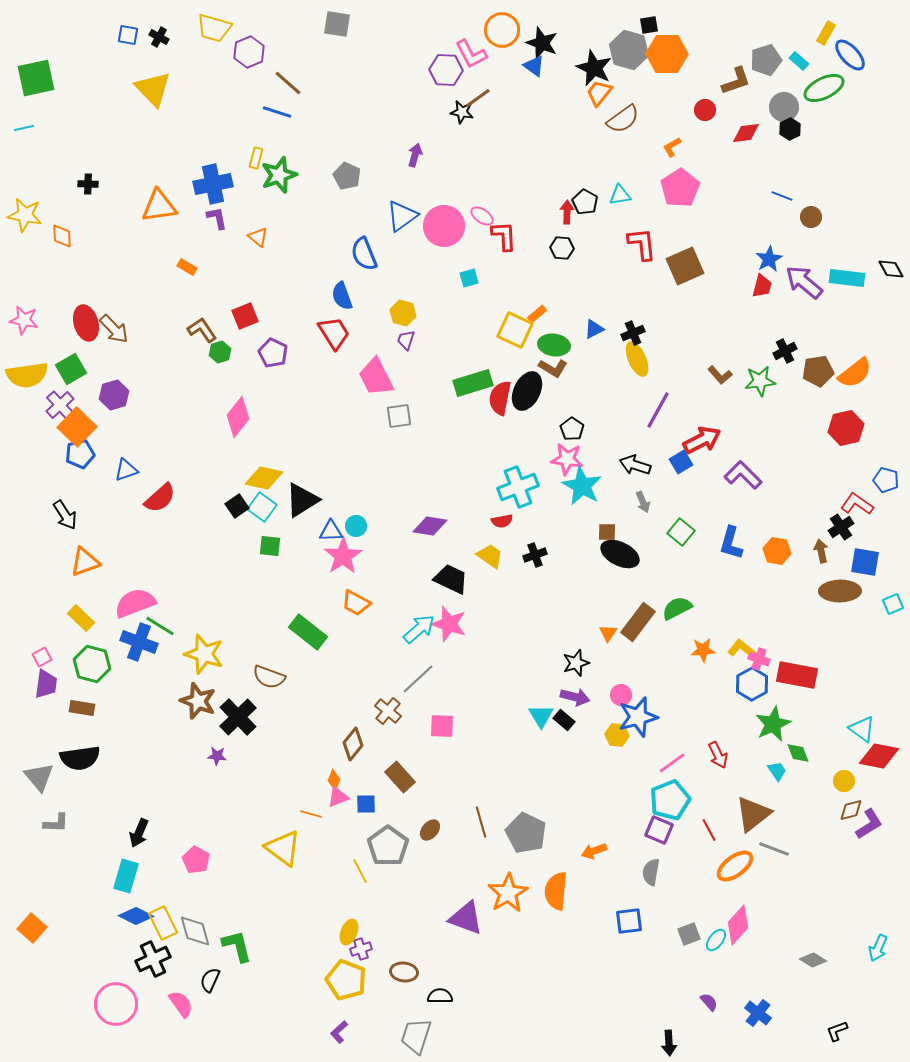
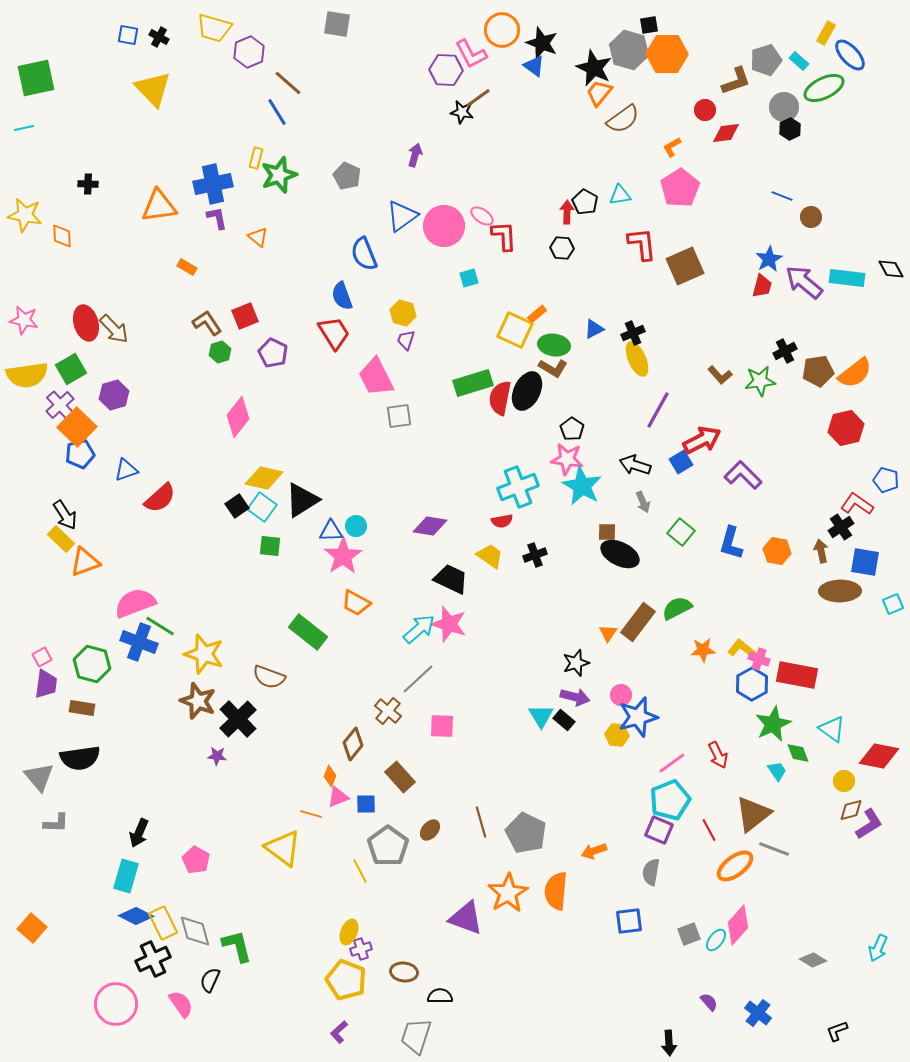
blue line at (277, 112): rotated 40 degrees clockwise
red diamond at (746, 133): moved 20 px left
brown L-shape at (202, 330): moved 5 px right, 7 px up
yellow rectangle at (81, 618): moved 20 px left, 79 px up
black cross at (238, 717): moved 2 px down
cyan triangle at (862, 729): moved 30 px left
orange diamond at (334, 780): moved 4 px left, 4 px up
